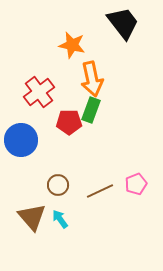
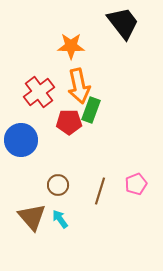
orange star: moved 1 px left, 1 px down; rotated 12 degrees counterclockwise
orange arrow: moved 13 px left, 7 px down
brown line: rotated 48 degrees counterclockwise
